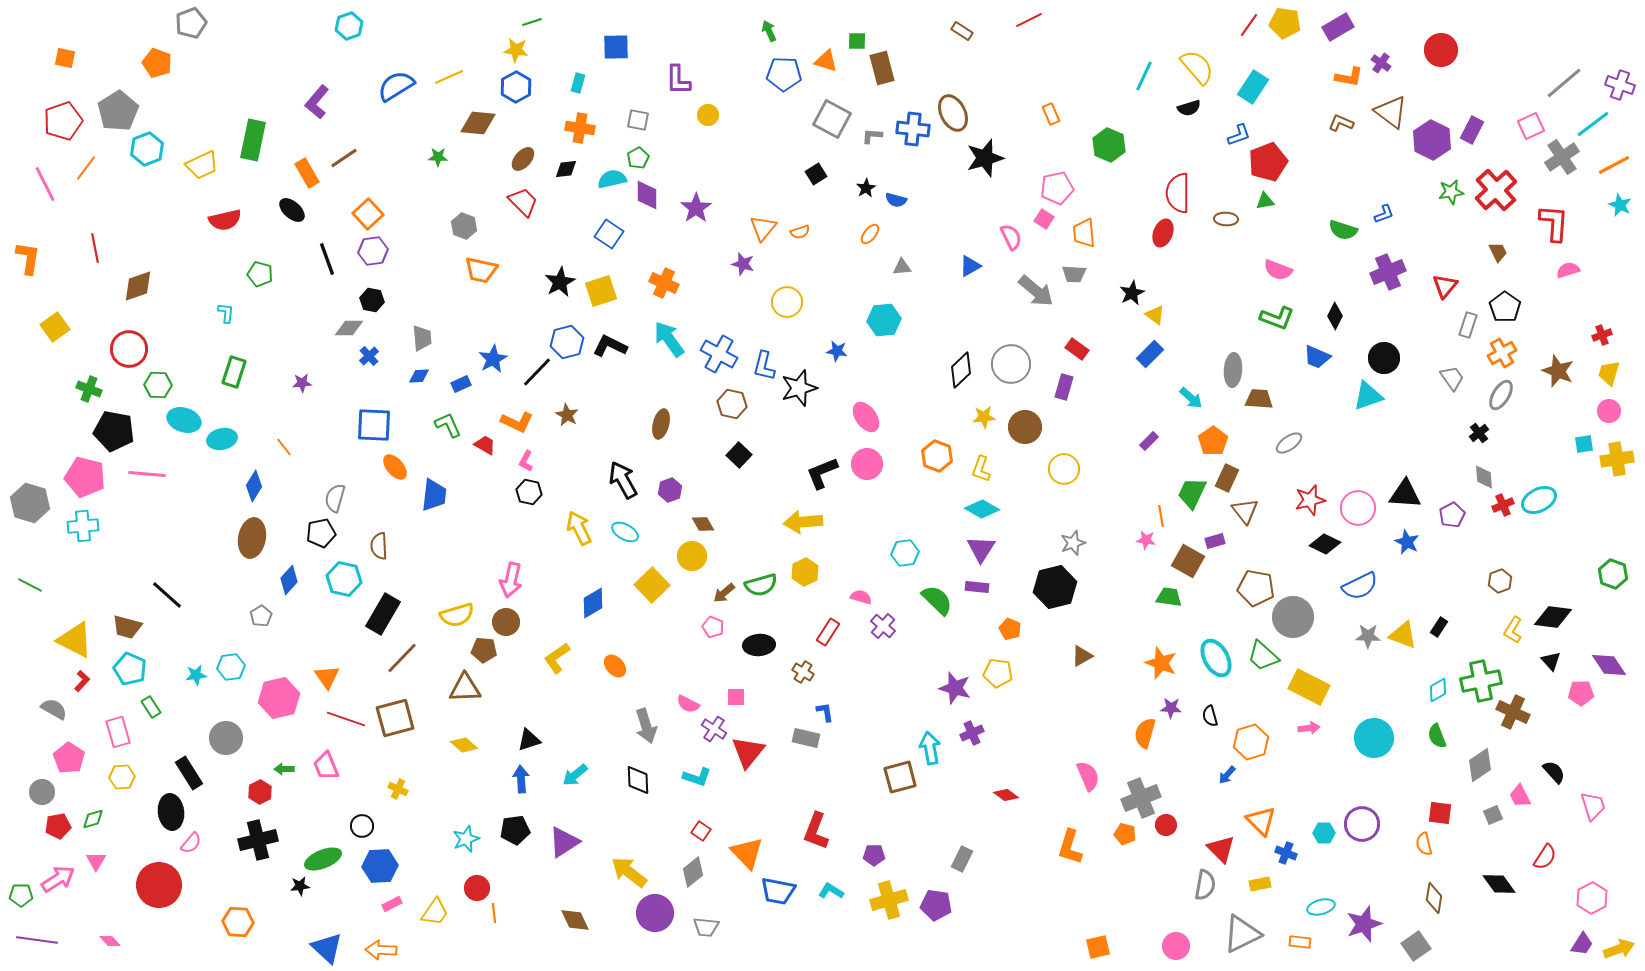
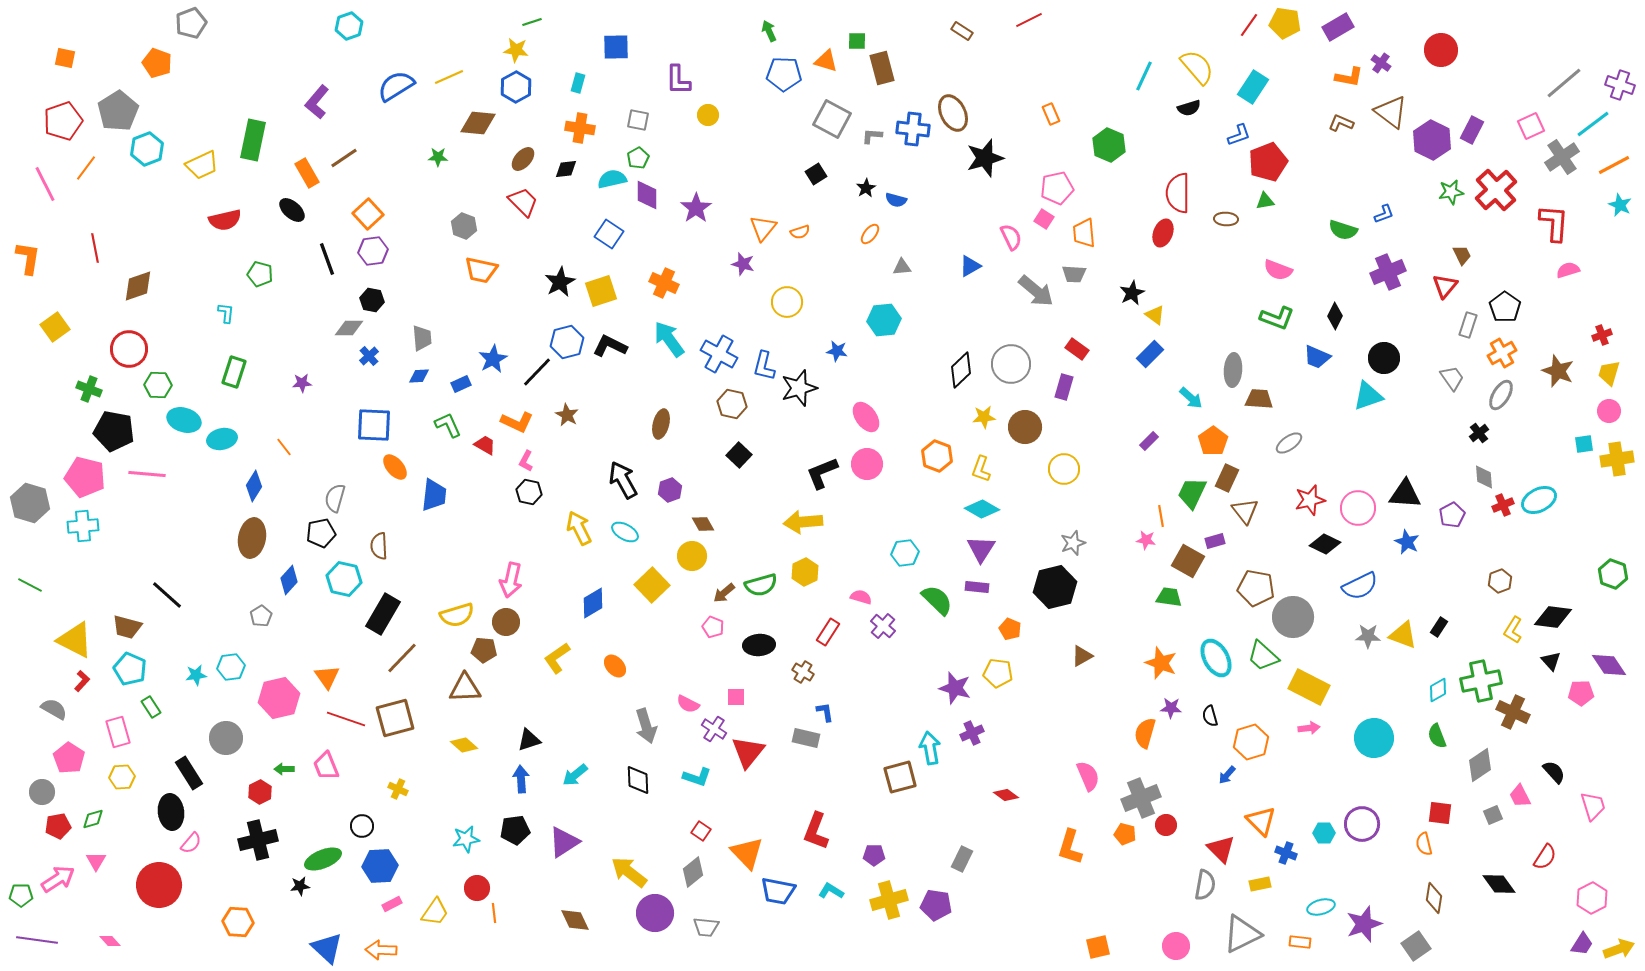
brown trapezoid at (1498, 252): moved 36 px left, 3 px down
cyan star at (466, 839): rotated 12 degrees clockwise
